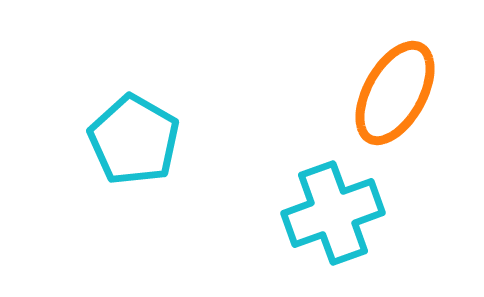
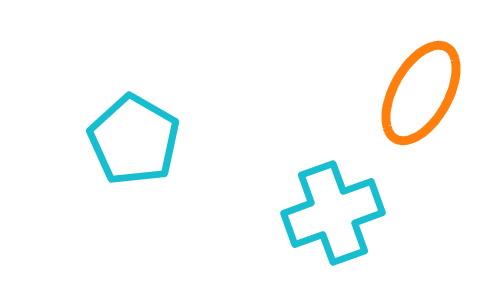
orange ellipse: moved 26 px right
